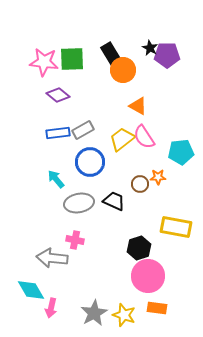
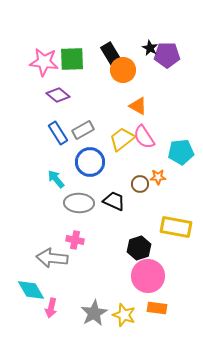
blue rectangle: rotated 65 degrees clockwise
gray ellipse: rotated 12 degrees clockwise
